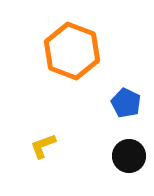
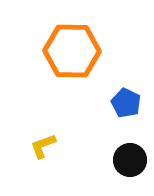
orange hexagon: rotated 20 degrees counterclockwise
black circle: moved 1 px right, 4 px down
